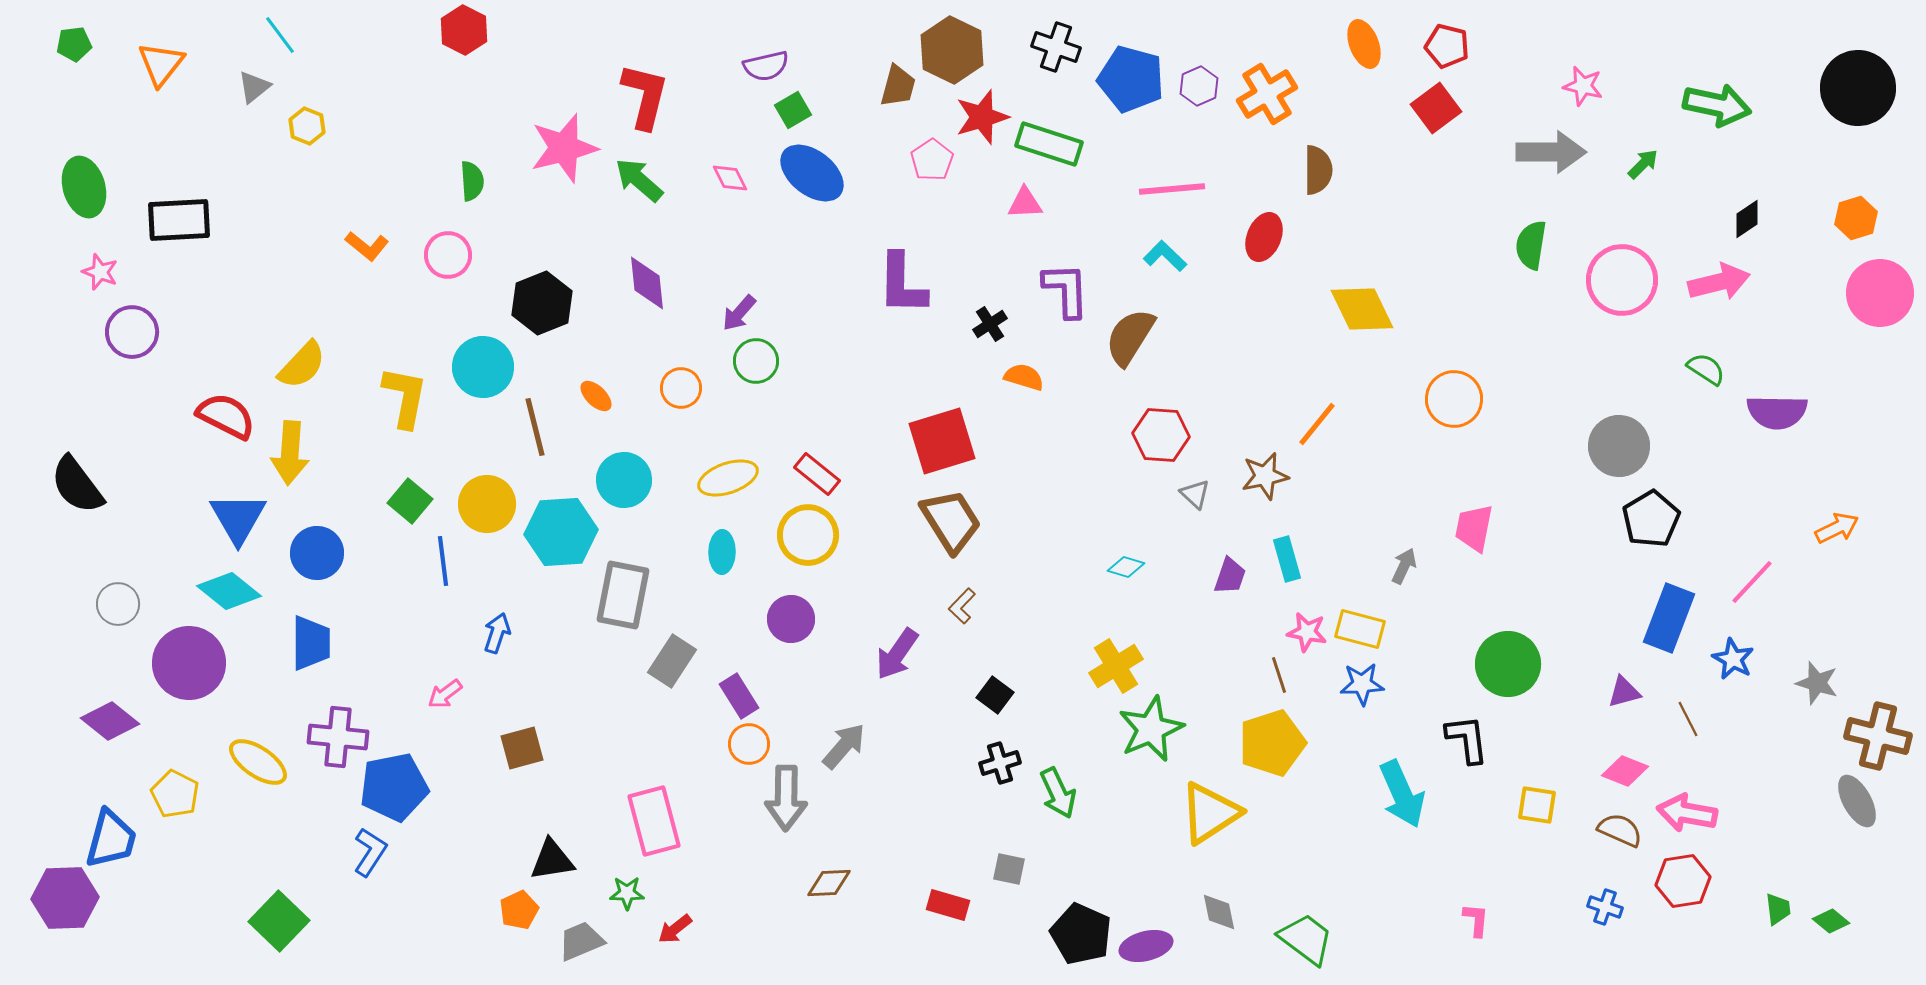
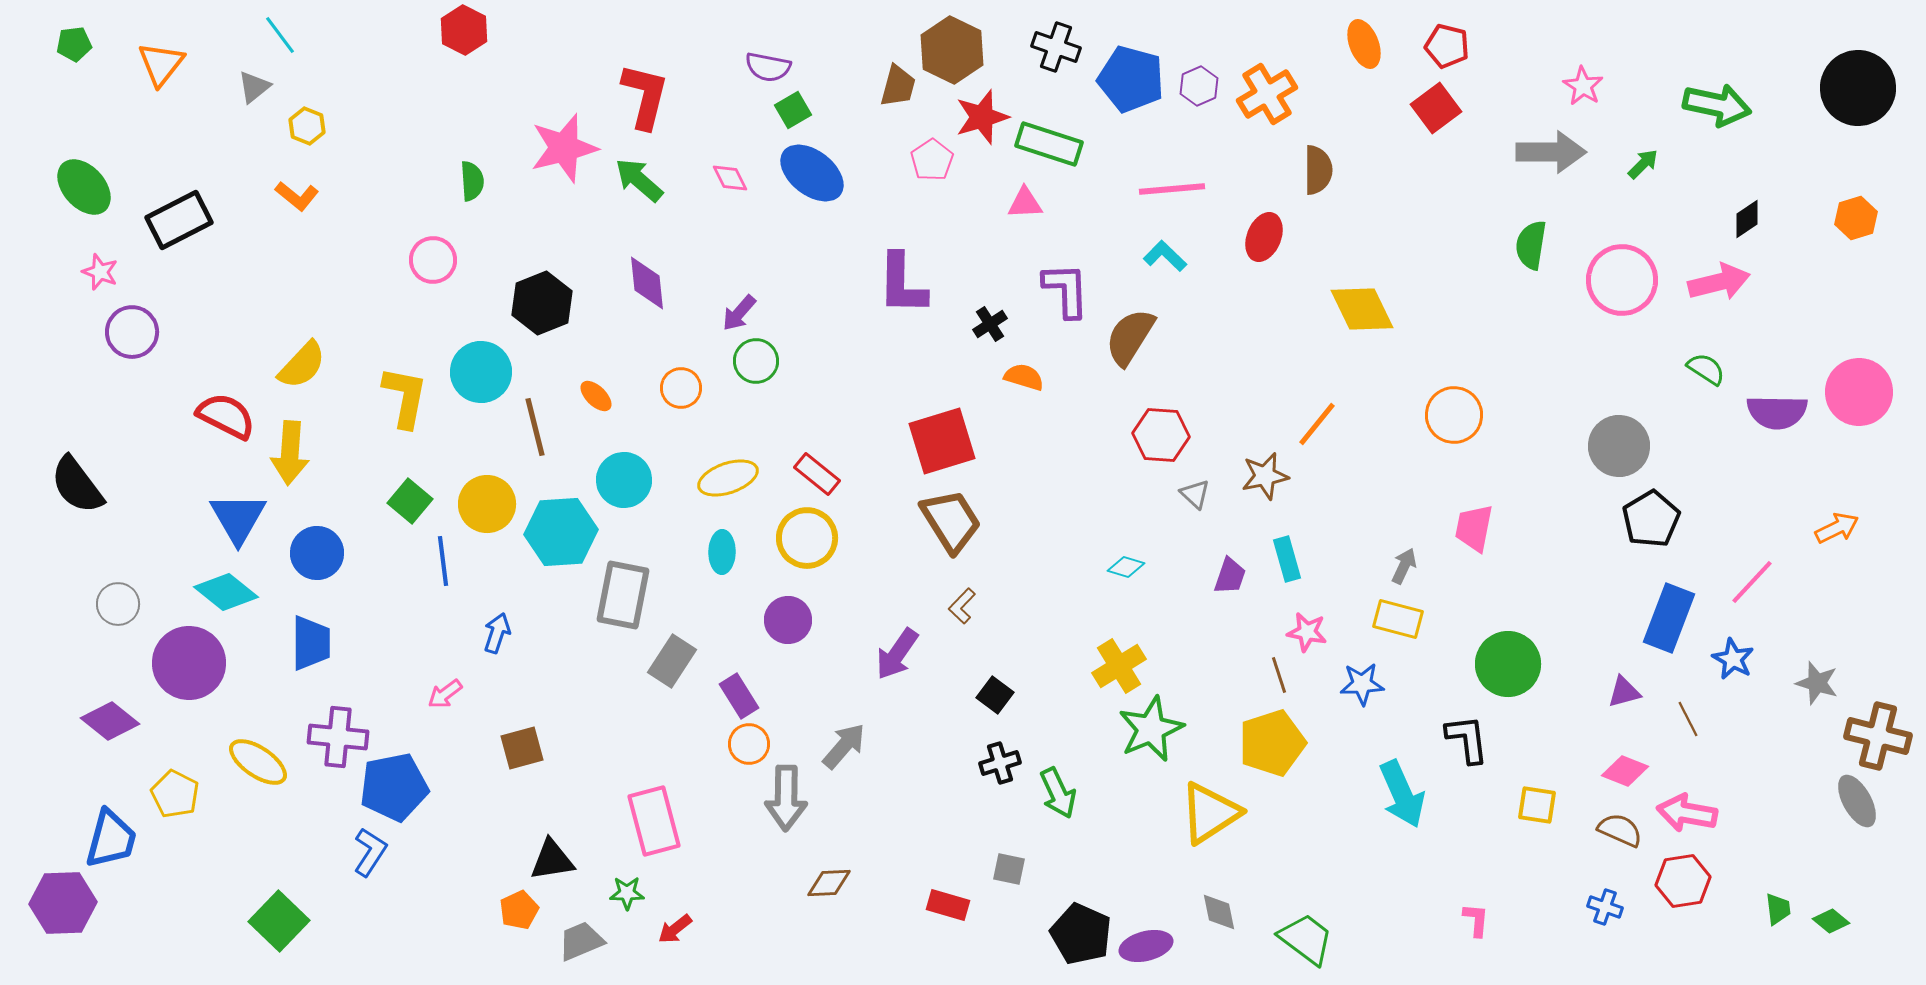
purple semicircle at (766, 66): moved 2 px right, 1 px down; rotated 24 degrees clockwise
pink star at (1583, 86): rotated 18 degrees clockwise
green ellipse at (84, 187): rotated 26 degrees counterclockwise
black rectangle at (179, 220): rotated 24 degrees counterclockwise
orange L-shape at (367, 246): moved 70 px left, 50 px up
pink circle at (448, 255): moved 15 px left, 5 px down
pink circle at (1880, 293): moved 21 px left, 99 px down
cyan circle at (483, 367): moved 2 px left, 5 px down
orange circle at (1454, 399): moved 16 px down
yellow circle at (808, 535): moved 1 px left, 3 px down
cyan diamond at (229, 591): moved 3 px left, 1 px down
purple circle at (791, 619): moved 3 px left, 1 px down
yellow rectangle at (1360, 629): moved 38 px right, 10 px up
yellow cross at (1116, 666): moved 3 px right
purple hexagon at (65, 898): moved 2 px left, 5 px down
